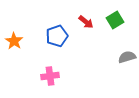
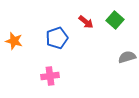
green square: rotated 18 degrees counterclockwise
blue pentagon: moved 2 px down
orange star: rotated 18 degrees counterclockwise
